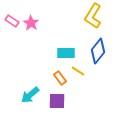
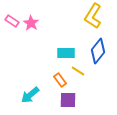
orange rectangle: moved 2 px down
purple square: moved 11 px right, 1 px up
